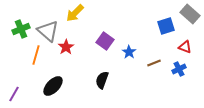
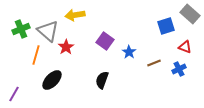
yellow arrow: moved 2 px down; rotated 36 degrees clockwise
black ellipse: moved 1 px left, 6 px up
